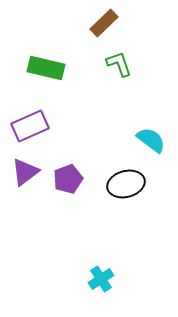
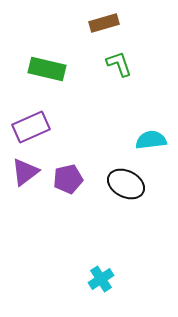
brown rectangle: rotated 28 degrees clockwise
green rectangle: moved 1 px right, 1 px down
purple rectangle: moved 1 px right, 1 px down
cyan semicircle: rotated 44 degrees counterclockwise
purple pentagon: rotated 8 degrees clockwise
black ellipse: rotated 42 degrees clockwise
